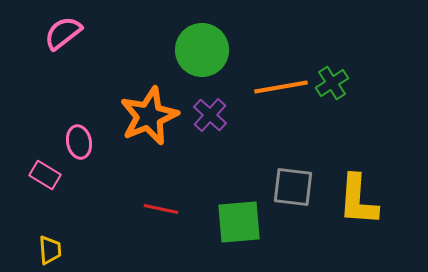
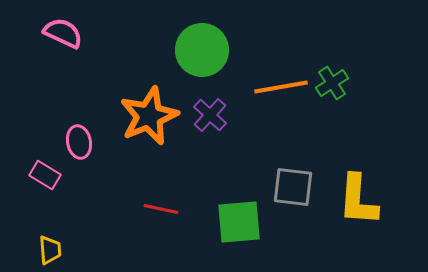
pink semicircle: rotated 63 degrees clockwise
